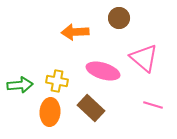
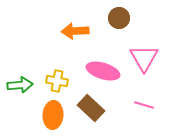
orange arrow: moved 1 px up
pink triangle: rotated 20 degrees clockwise
pink line: moved 9 px left
orange ellipse: moved 3 px right, 3 px down
